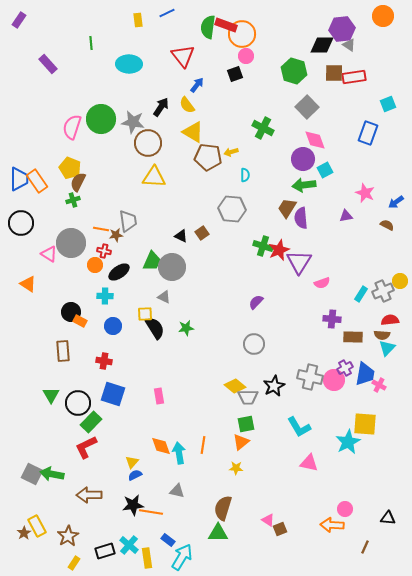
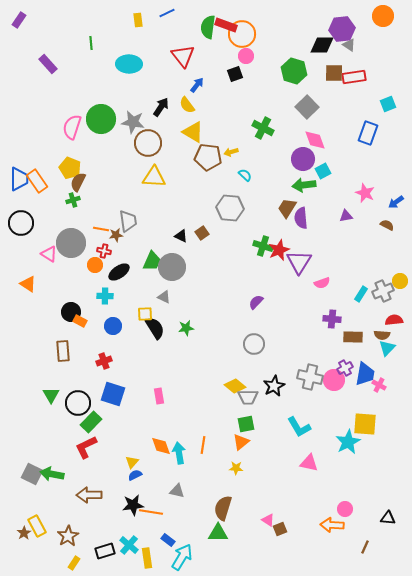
cyan square at (325, 170): moved 2 px left, 1 px down
cyan semicircle at (245, 175): rotated 48 degrees counterclockwise
gray hexagon at (232, 209): moved 2 px left, 1 px up
red semicircle at (390, 320): moved 4 px right
red cross at (104, 361): rotated 28 degrees counterclockwise
